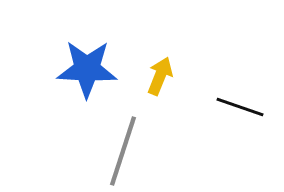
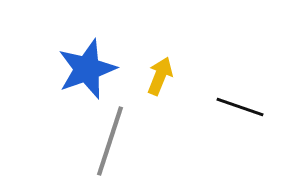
blue star: rotated 22 degrees counterclockwise
gray line: moved 13 px left, 10 px up
